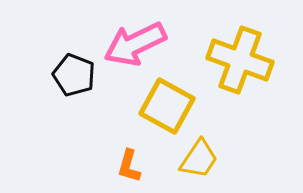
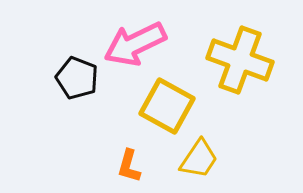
black pentagon: moved 3 px right, 3 px down
